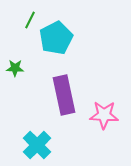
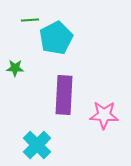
green line: rotated 60 degrees clockwise
purple rectangle: rotated 15 degrees clockwise
